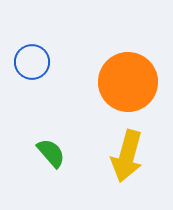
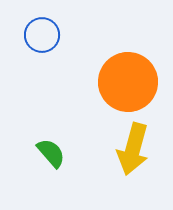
blue circle: moved 10 px right, 27 px up
yellow arrow: moved 6 px right, 7 px up
